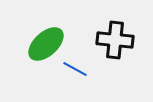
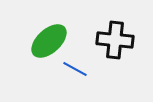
green ellipse: moved 3 px right, 3 px up
